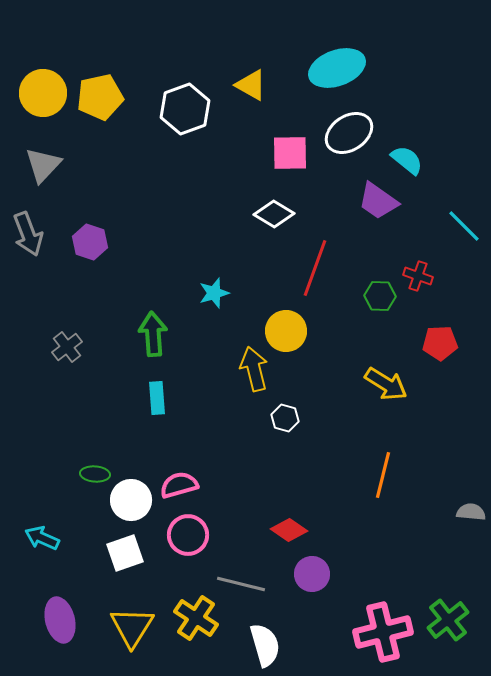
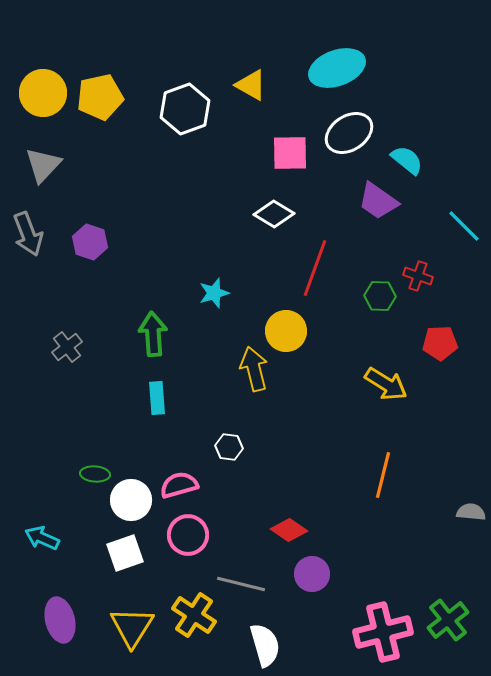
white hexagon at (285, 418): moved 56 px left, 29 px down; rotated 8 degrees counterclockwise
yellow cross at (196, 618): moved 2 px left, 3 px up
